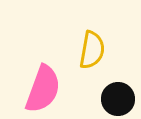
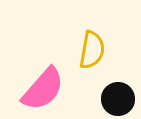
pink semicircle: rotated 21 degrees clockwise
